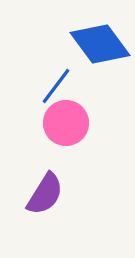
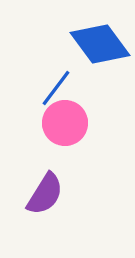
blue line: moved 2 px down
pink circle: moved 1 px left
